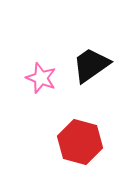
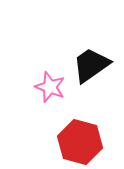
pink star: moved 9 px right, 9 px down
